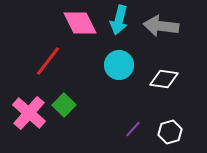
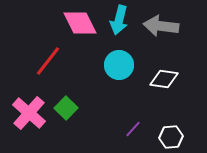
green square: moved 2 px right, 3 px down
white hexagon: moved 1 px right, 5 px down; rotated 10 degrees clockwise
